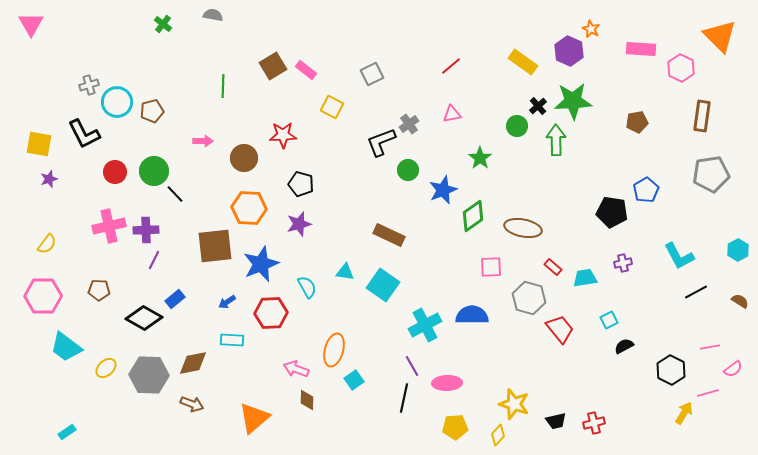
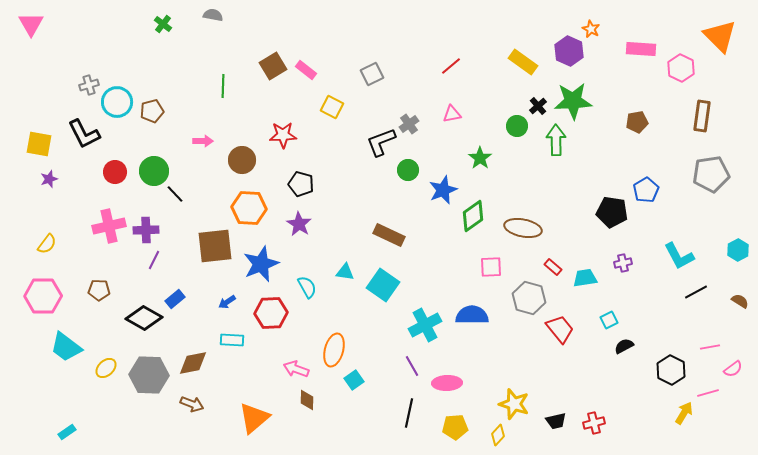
brown circle at (244, 158): moved 2 px left, 2 px down
purple star at (299, 224): rotated 25 degrees counterclockwise
black line at (404, 398): moved 5 px right, 15 px down
